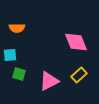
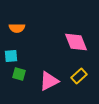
cyan square: moved 1 px right, 1 px down
yellow rectangle: moved 1 px down
